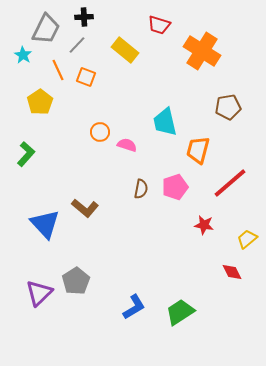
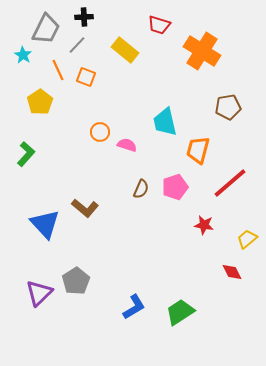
brown semicircle: rotated 12 degrees clockwise
